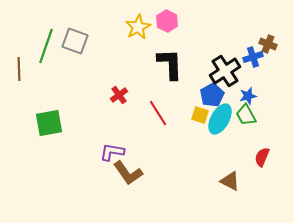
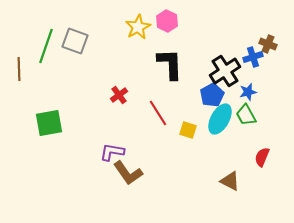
blue star: moved 4 px up
yellow square: moved 12 px left, 15 px down
